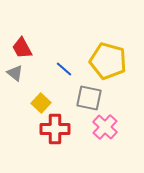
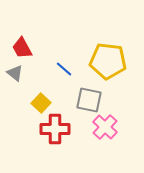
yellow pentagon: rotated 9 degrees counterclockwise
gray square: moved 2 px down
